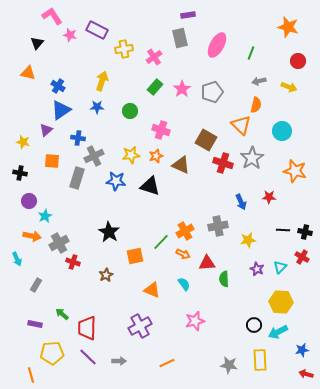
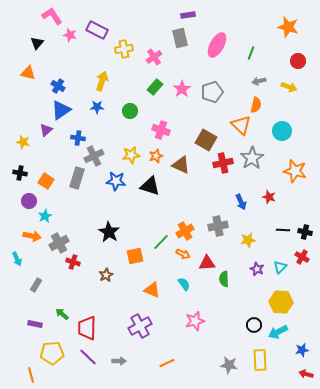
orange square at (52, 161): moved 6 px left, 20 px down; rotated 28 degrees clockwise
red cross at (223, 163): rotated 30 degrees counterclockwise
red star at (269, 197): rotated 16 degrees clockwise
